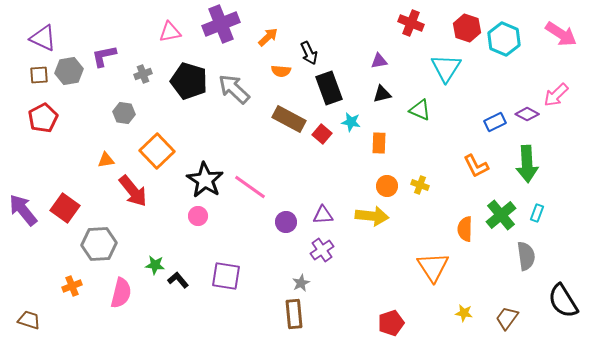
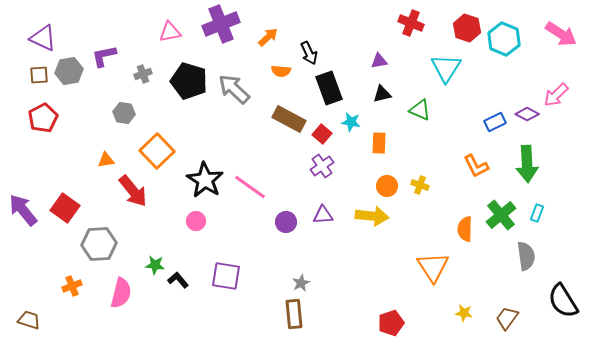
pink circle at (198, 216): moved 2 px left, 5 px down
purple cross at (322, 250): moved 84 px up
